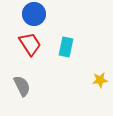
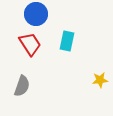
blue circle: moved 2 px right
cyan rectangle: moved 1 px right, 6 px up
gray semicircle: rotated 45 degrees clockwise
